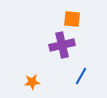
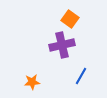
orange square: moved 2 px left; rotated 30 degrees clockwise
